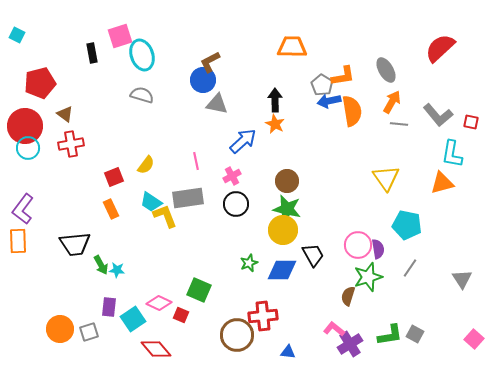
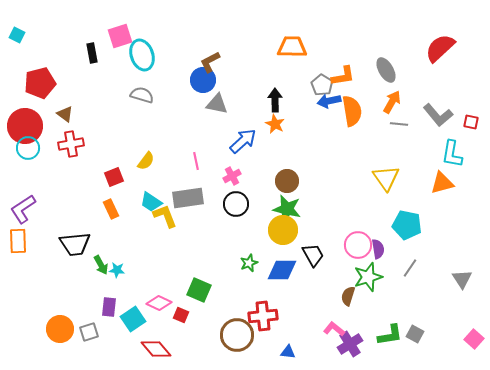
yellow semicircle at (146, 165): moved 4 px up
purple L-shape at (23, 209): rotated 20 degrees clockwise
